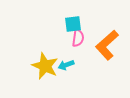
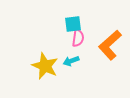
orange L-shape: moved 3 px right
cyan arrow: moved 5 px right, 4 px up
